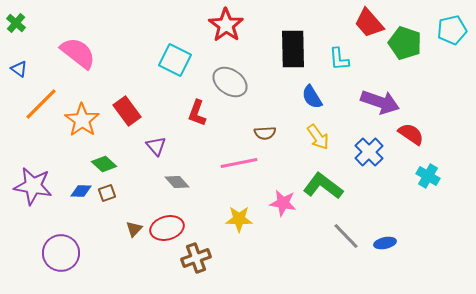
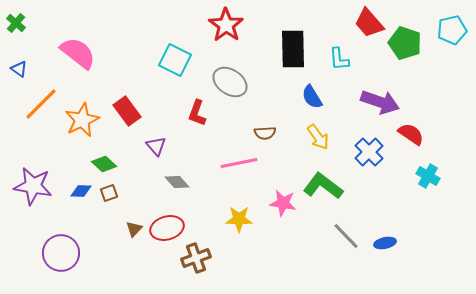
orange star: rotated 12 degrees clockwise
brown square: moved 2 px right
